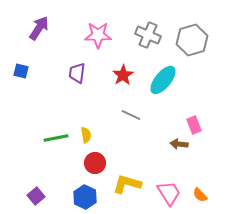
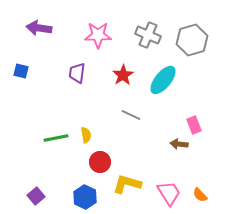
purple arrow: rotated 115 degrees counterclockwise
red circle: moved 5 px right, 1 px up
